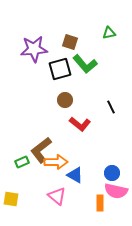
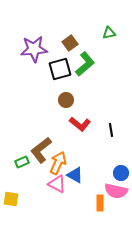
brown square: moved 1 px down; rotated 35 degrees clockwise
green L-shape: rotated 90 degrees counterclockwise
brown circle: moved 1 px right
black line: moved 23 px down; rotated 16 degrees clockwise
orange arrow: moved 2 px right, 1 px down; rotated 65 degrees counterclockwise
blue circle: moved 9 px right
pink triangle: moved 12 px up; rotated 12 degrees counterclockwise
